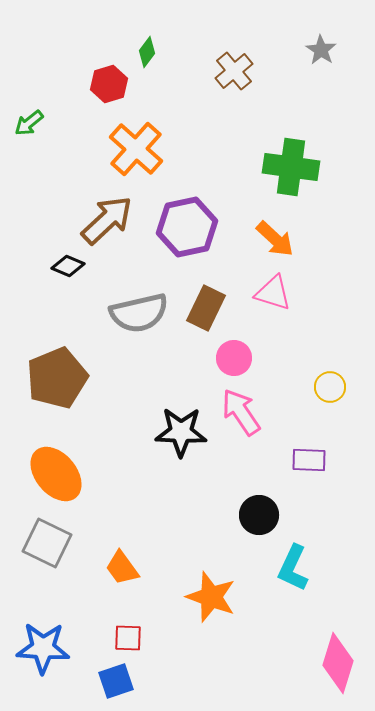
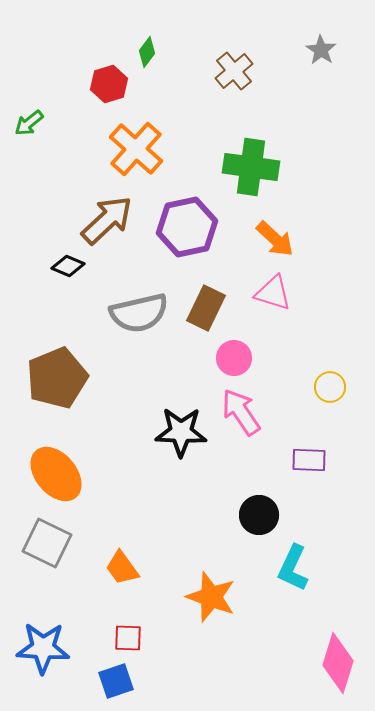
green cross: moved 40 px left
